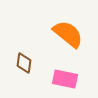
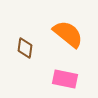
brown diamond: moved 1 px right, 15 px up
